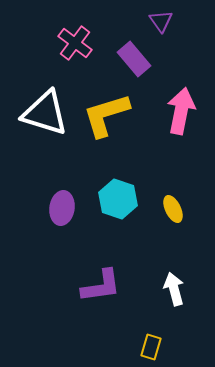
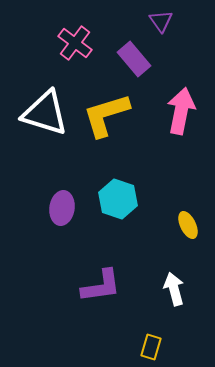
yellow ellipse: moved 15 px right, 16 px down
